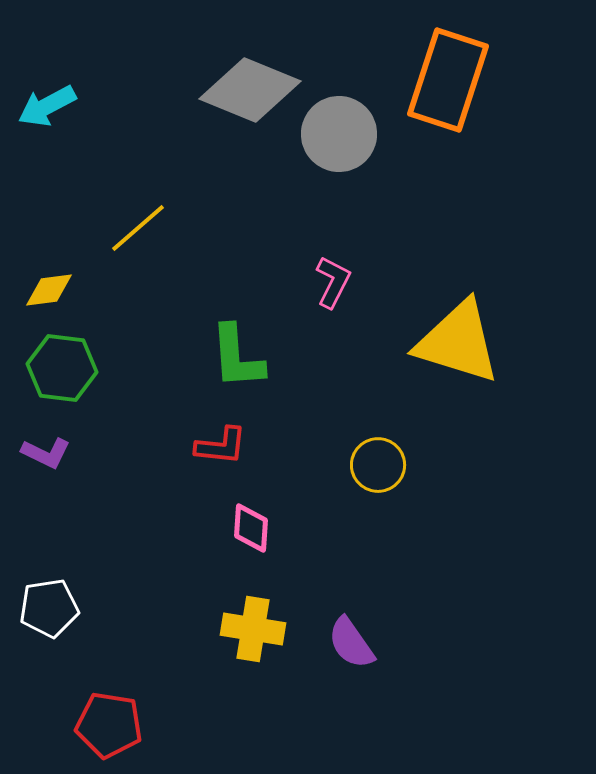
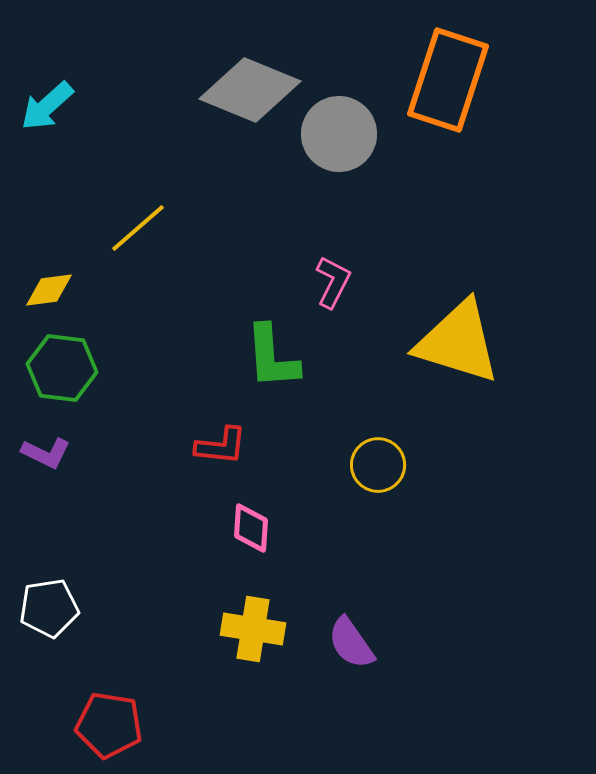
cyan arrow: rotated 14 degrees counterclockwise
green L-shape: moved 35 px right
